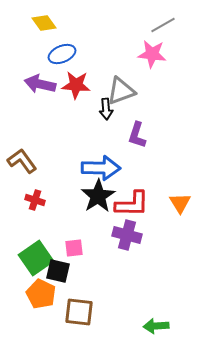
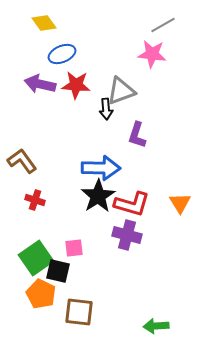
red L-shape: rotated 15 degrees clockwise
